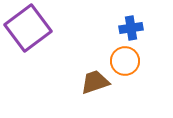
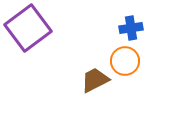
brown trapezoid: moved 2 px up; rotated 8 degrees counterclockwise
